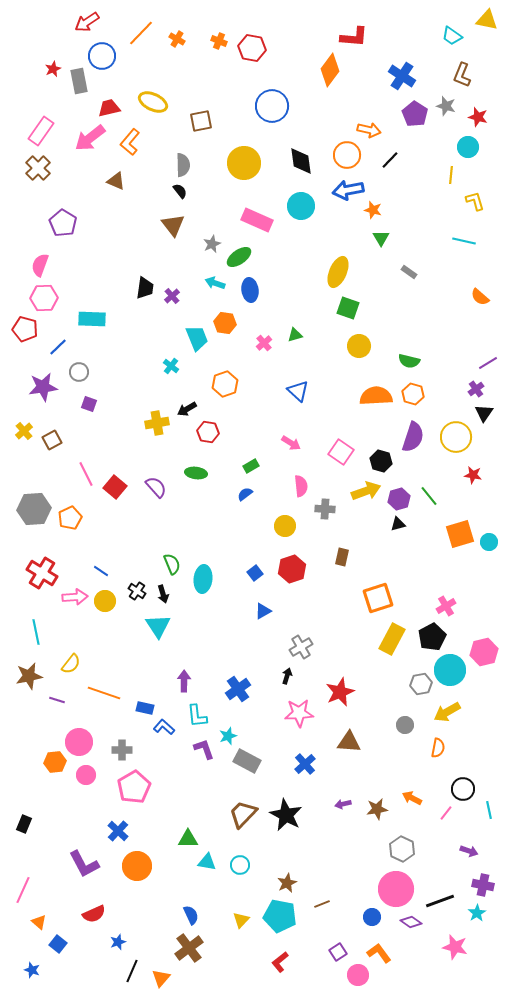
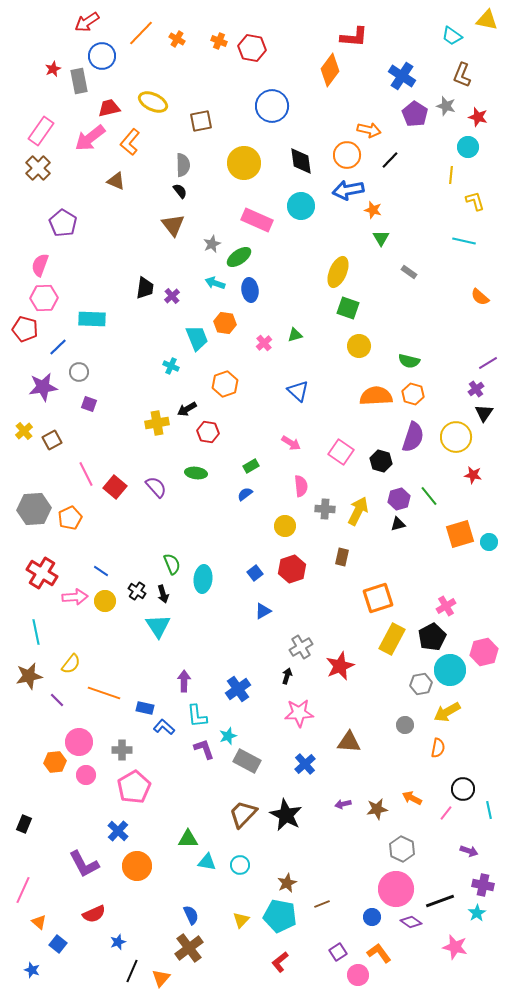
cyan cross at (171, 366): rotated 14 degrees counterclockwise
yellow arrow at (366, 491): moved 8 px left, 20 px down; rotated 44 degrees counterclockwise
red star at (340, 692): moved 26 px up
purple line at (57, 700): rotated 28 degrees clockwise
